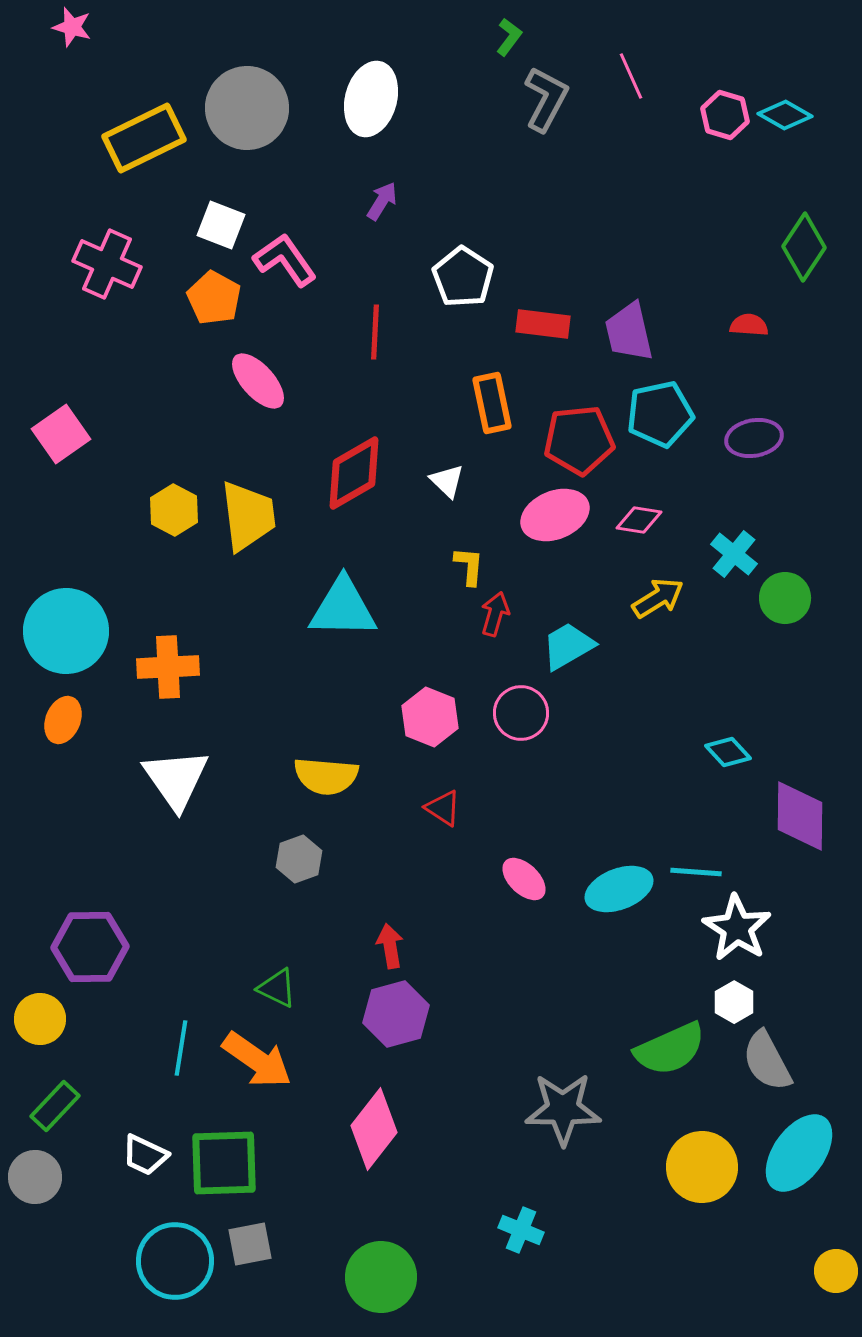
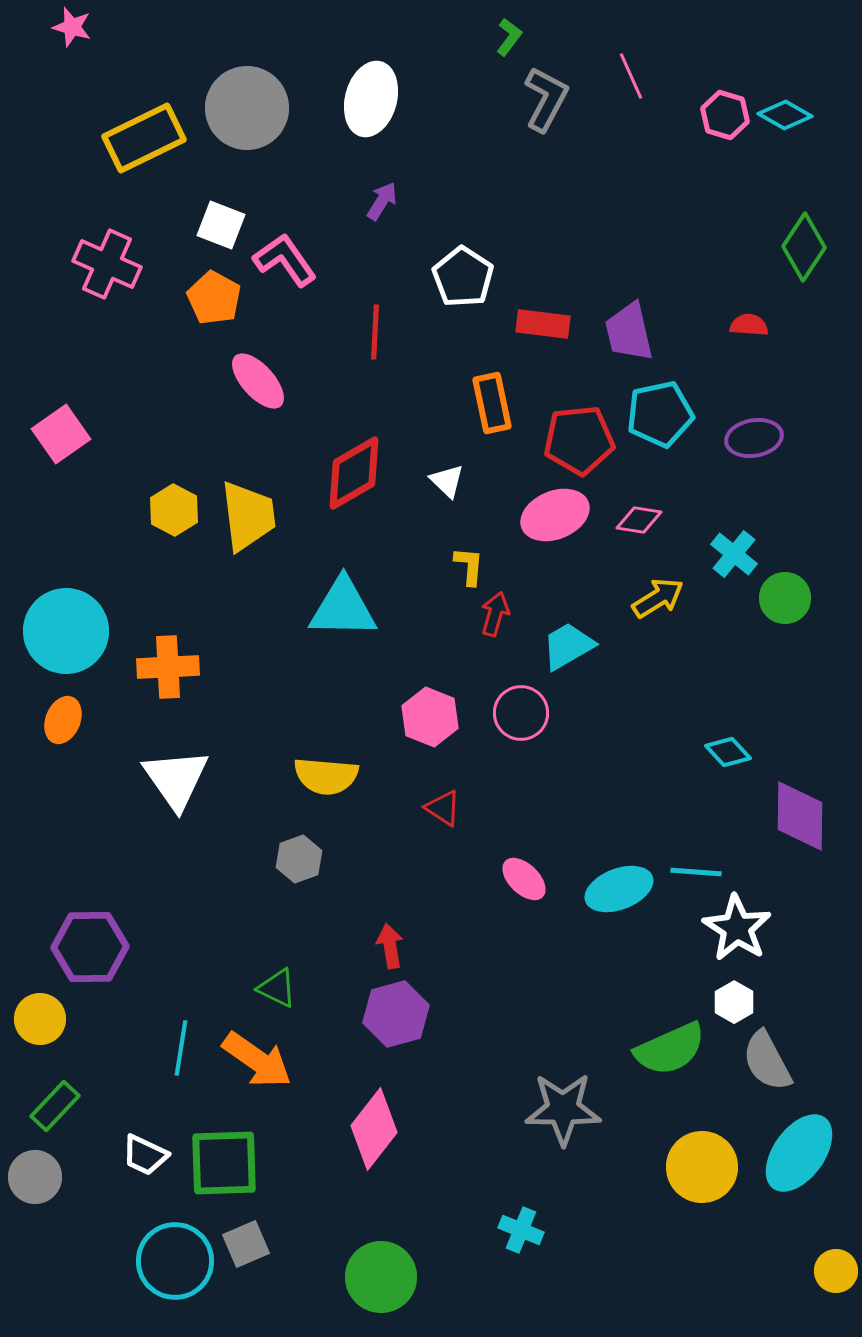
gray square at (250, 1244): moved 4 px left; rotated 12 degrees counterclockwise
